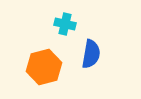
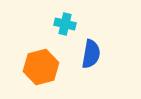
orange hexagon: moved 3 px left
